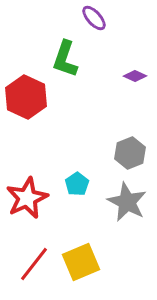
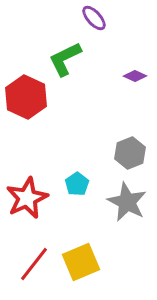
green L-shape: rotated 45 degrees clockwise
